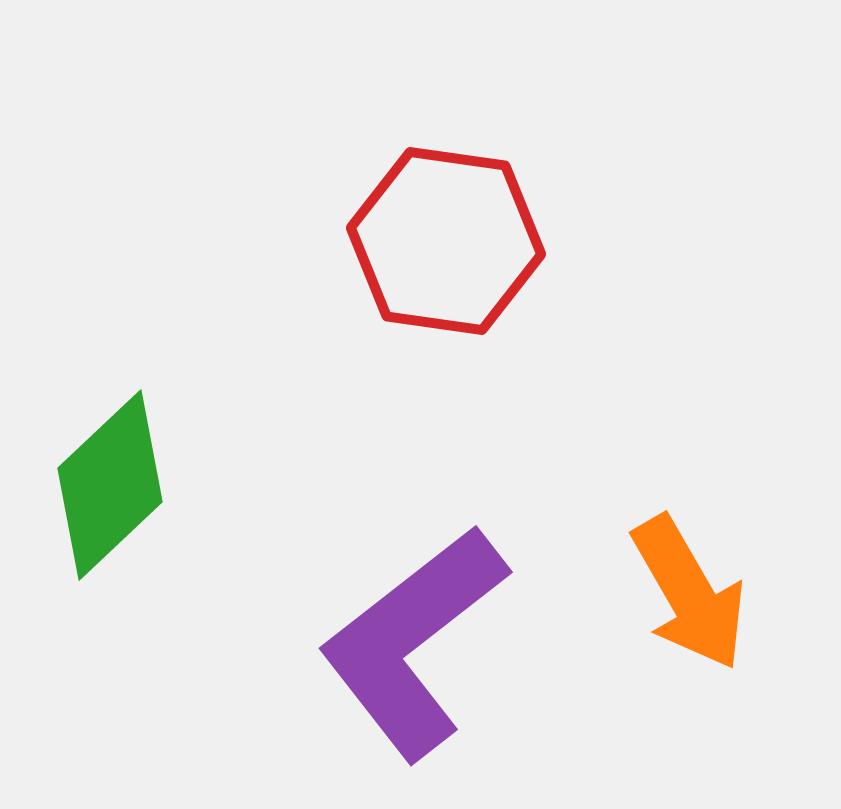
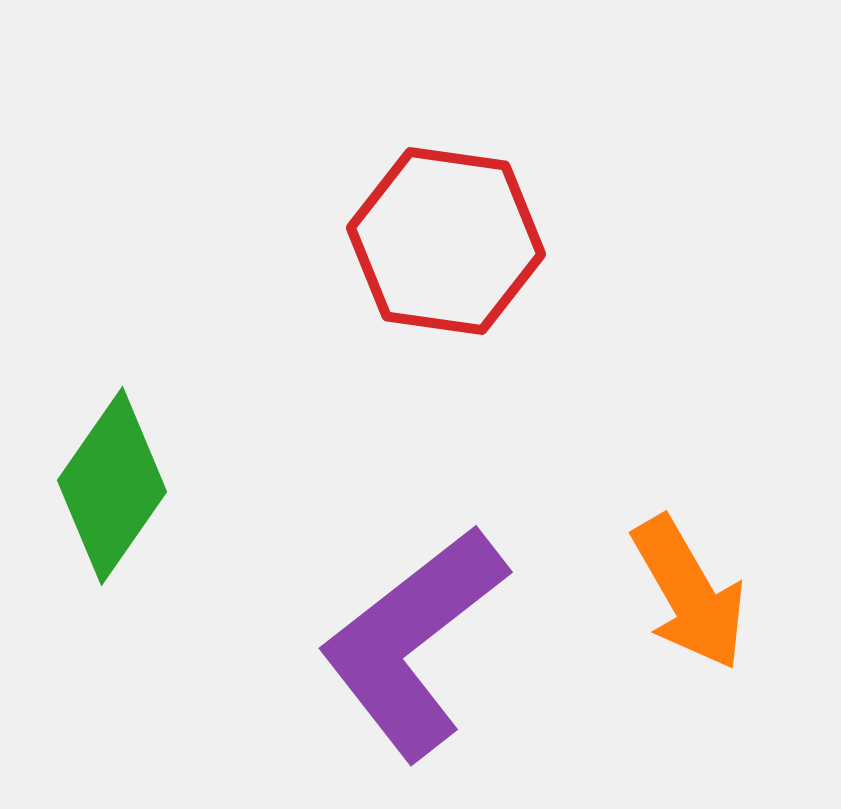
green diamond: moved 2 px right, 1 px down; rotated 12 degrees counterclockwise
